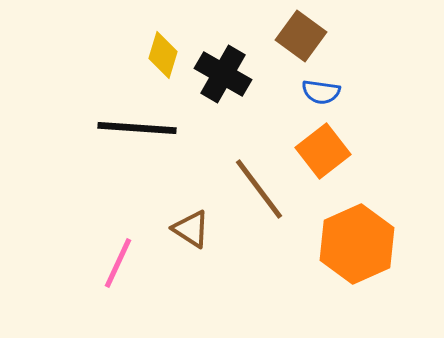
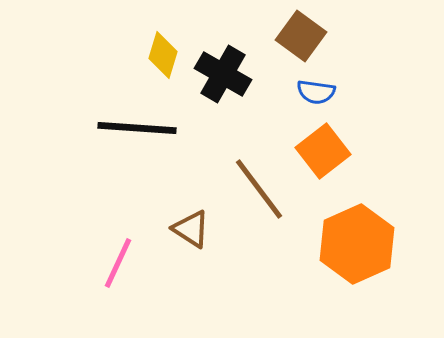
blue semicircle: moved 5 px left
